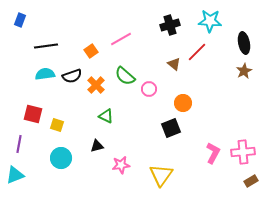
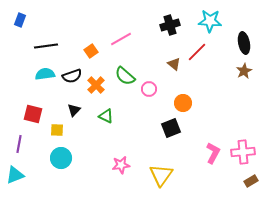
yellow square: moved 5 px down; rotated 16 degrees counterclockwise
black triangle: moved 23 px left, 36 px up; rotated 32 degrees counterclockwise
